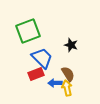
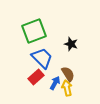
green square: moved 6 px right
black star: moved 1 px up
red rectangle: moved 3 px down; rotated 21 degrees counterclockwise
blue arrow: rotated 120 degrees clockwise
